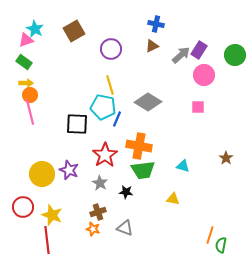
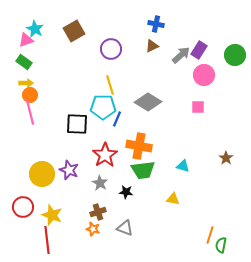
cyan pentagon: rotated 10 degrees counterclockwise
